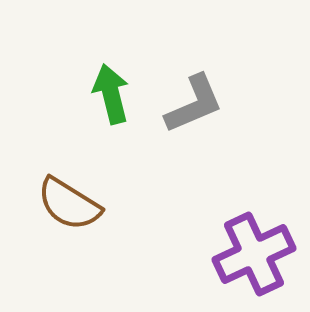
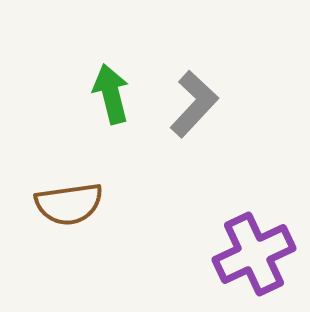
gray L-shape: rotated 24 degrees counterclockwise
brown semicircle: rotated 40 degrees counterclockwise
